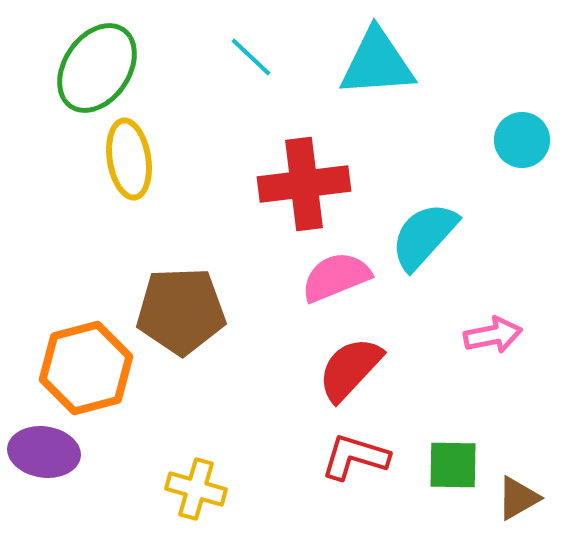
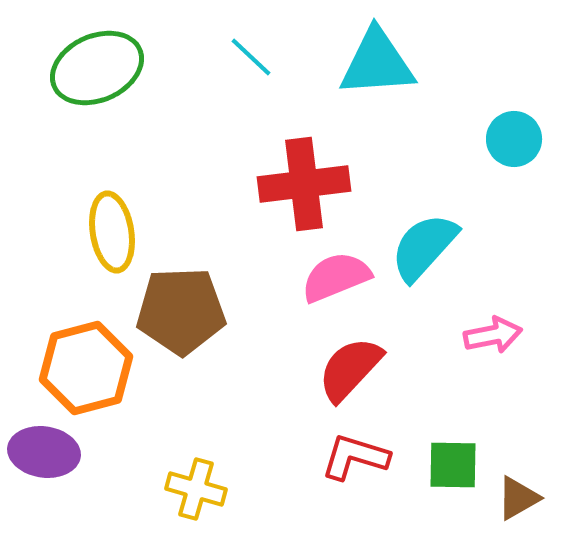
green ellipse: rotated 32 degrees clockwise
cyan circle: moved 8 px left, 1 px up
yellow ellipse: moved 17 px left, 73 px down
cyan semicircle: moved 11 px down
